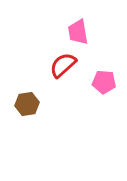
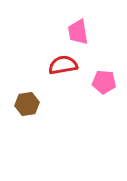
red semicircle: rotated 32 degrees clockwise
